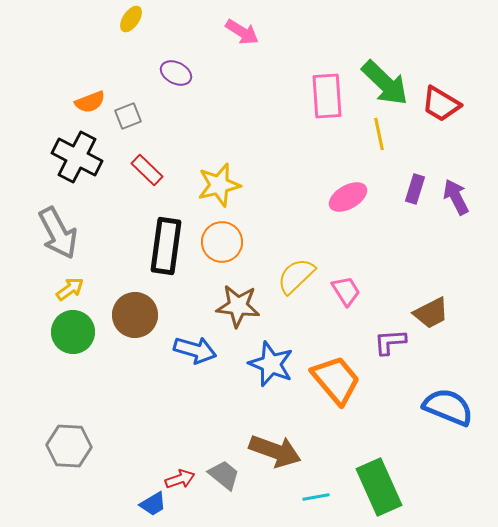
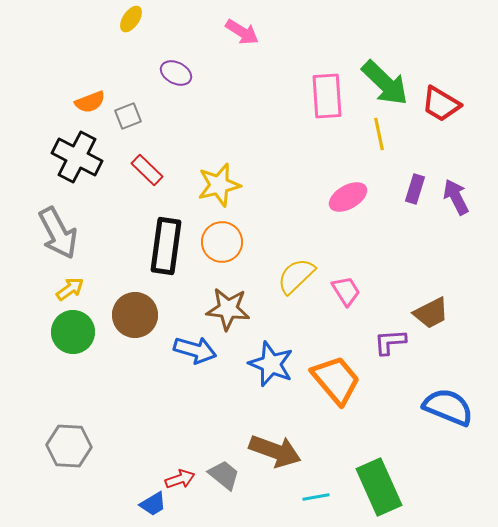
brown star: moved 10 px left, 3 px down
